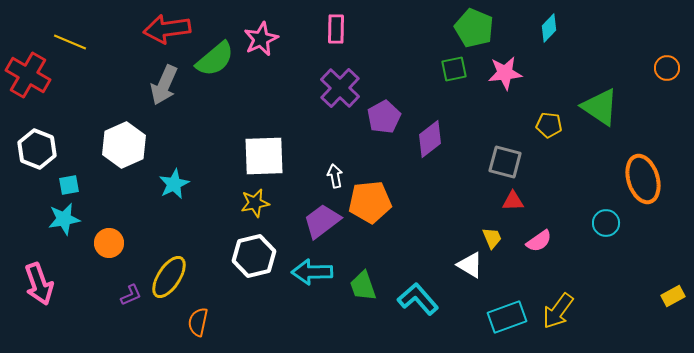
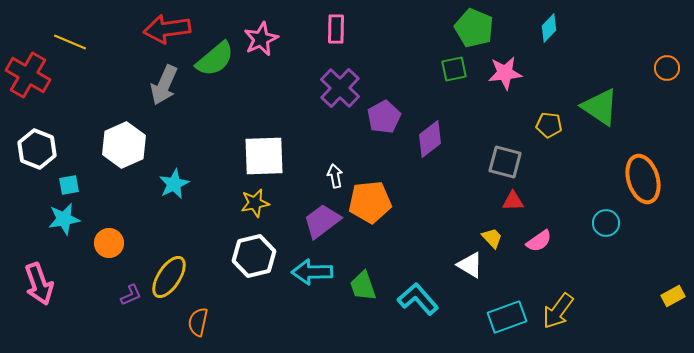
yellow trapezoid at (492, 238): rotated 20 degrees counterclockwise
